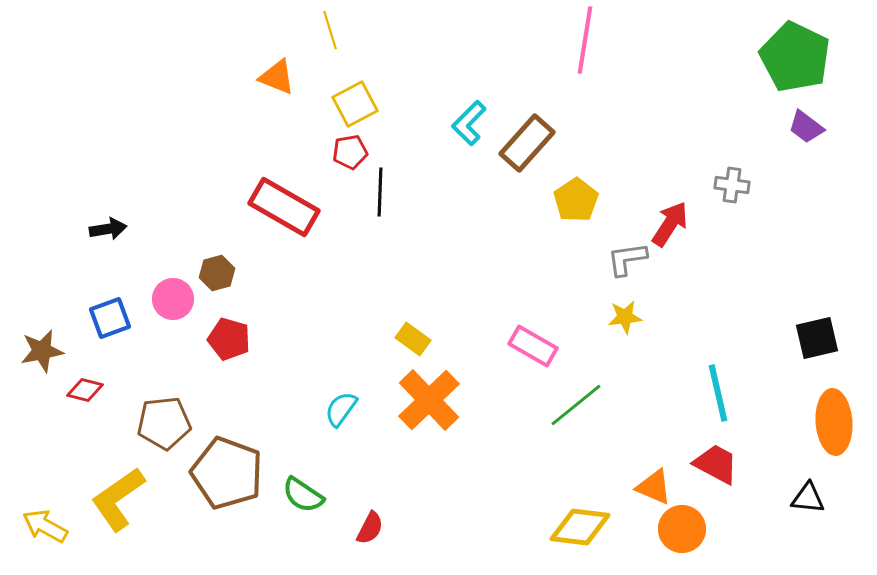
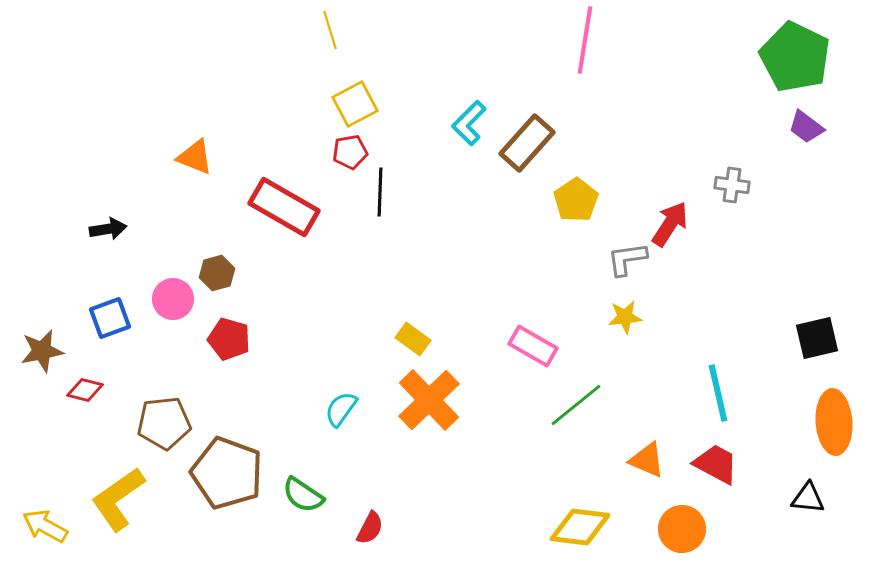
orange triangle at (277, 77): moved 82 px left, 80 px down
orange triangle at (654, 487): moved 7 px left, 27 px up
